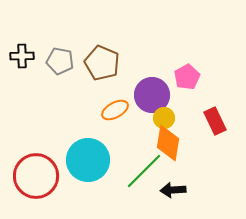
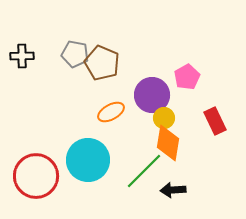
gray pentagon: moved 15 px right, 7 px up
orange ellipse: moved 4 px left, 2 px down
